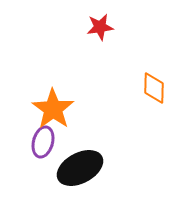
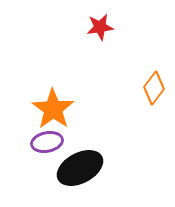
orange diamond: rotated 36 degrees clockwise
purple ellipse: moved 4 px right; rotated 64 degrees clockwise
